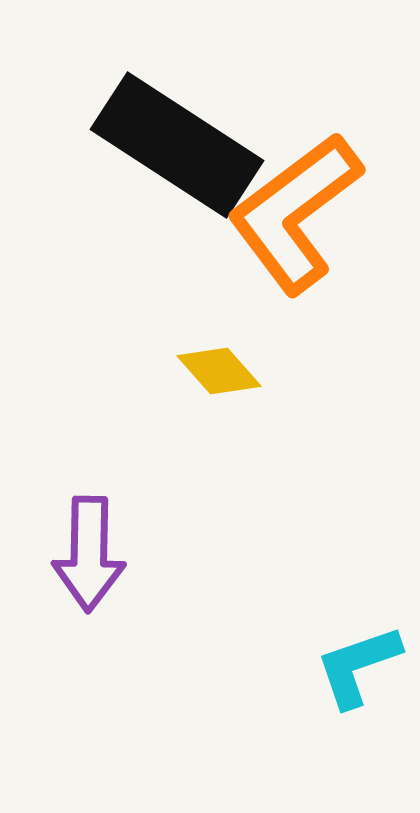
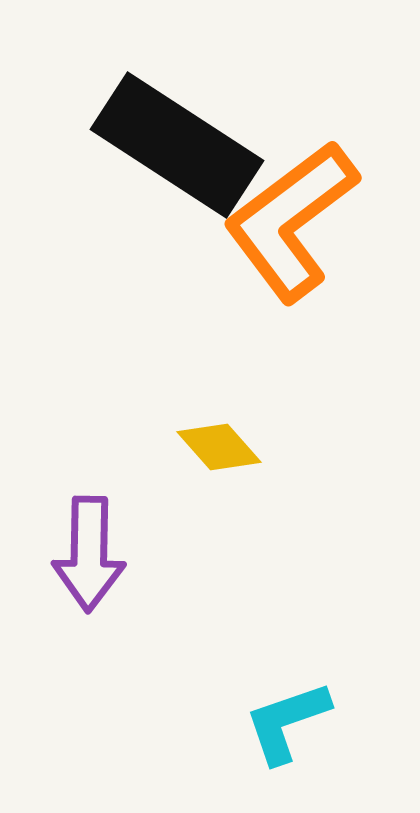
orange L-shape: moved 4 px left, 8 px down
yellow diamond: moved 76 px down
cyan L-shape: moved 71 px left, 56 px down
